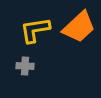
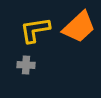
gray cross: moved 1 px right, 1 px up
